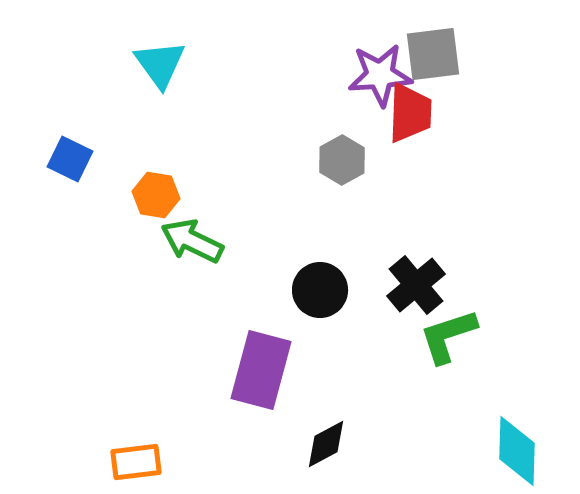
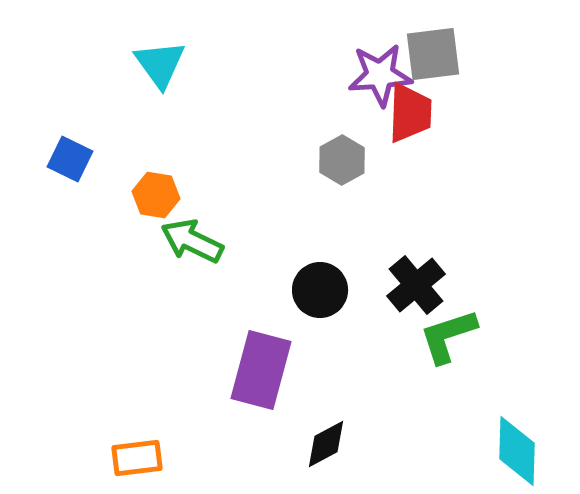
orange rectangle: moved 1 px right, 4 px up
